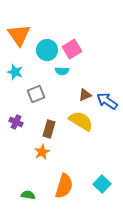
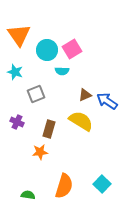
purple cross: moved 1 px right
orange star: moved 2 px left; rotated 21 degrees clockwise
